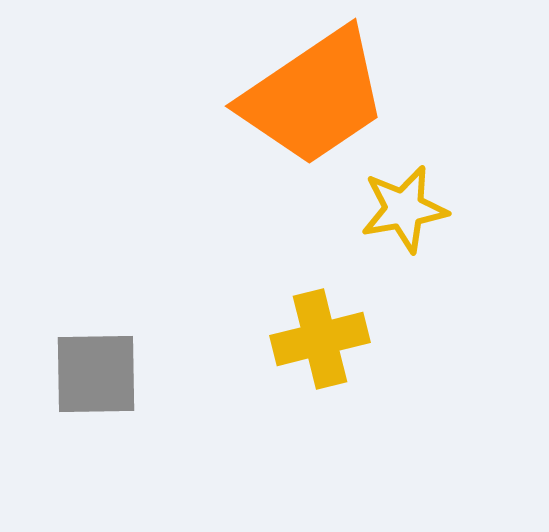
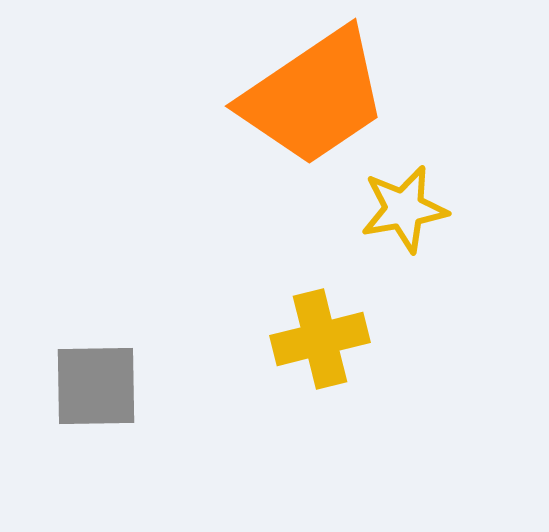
gray square: moved 12 px down
